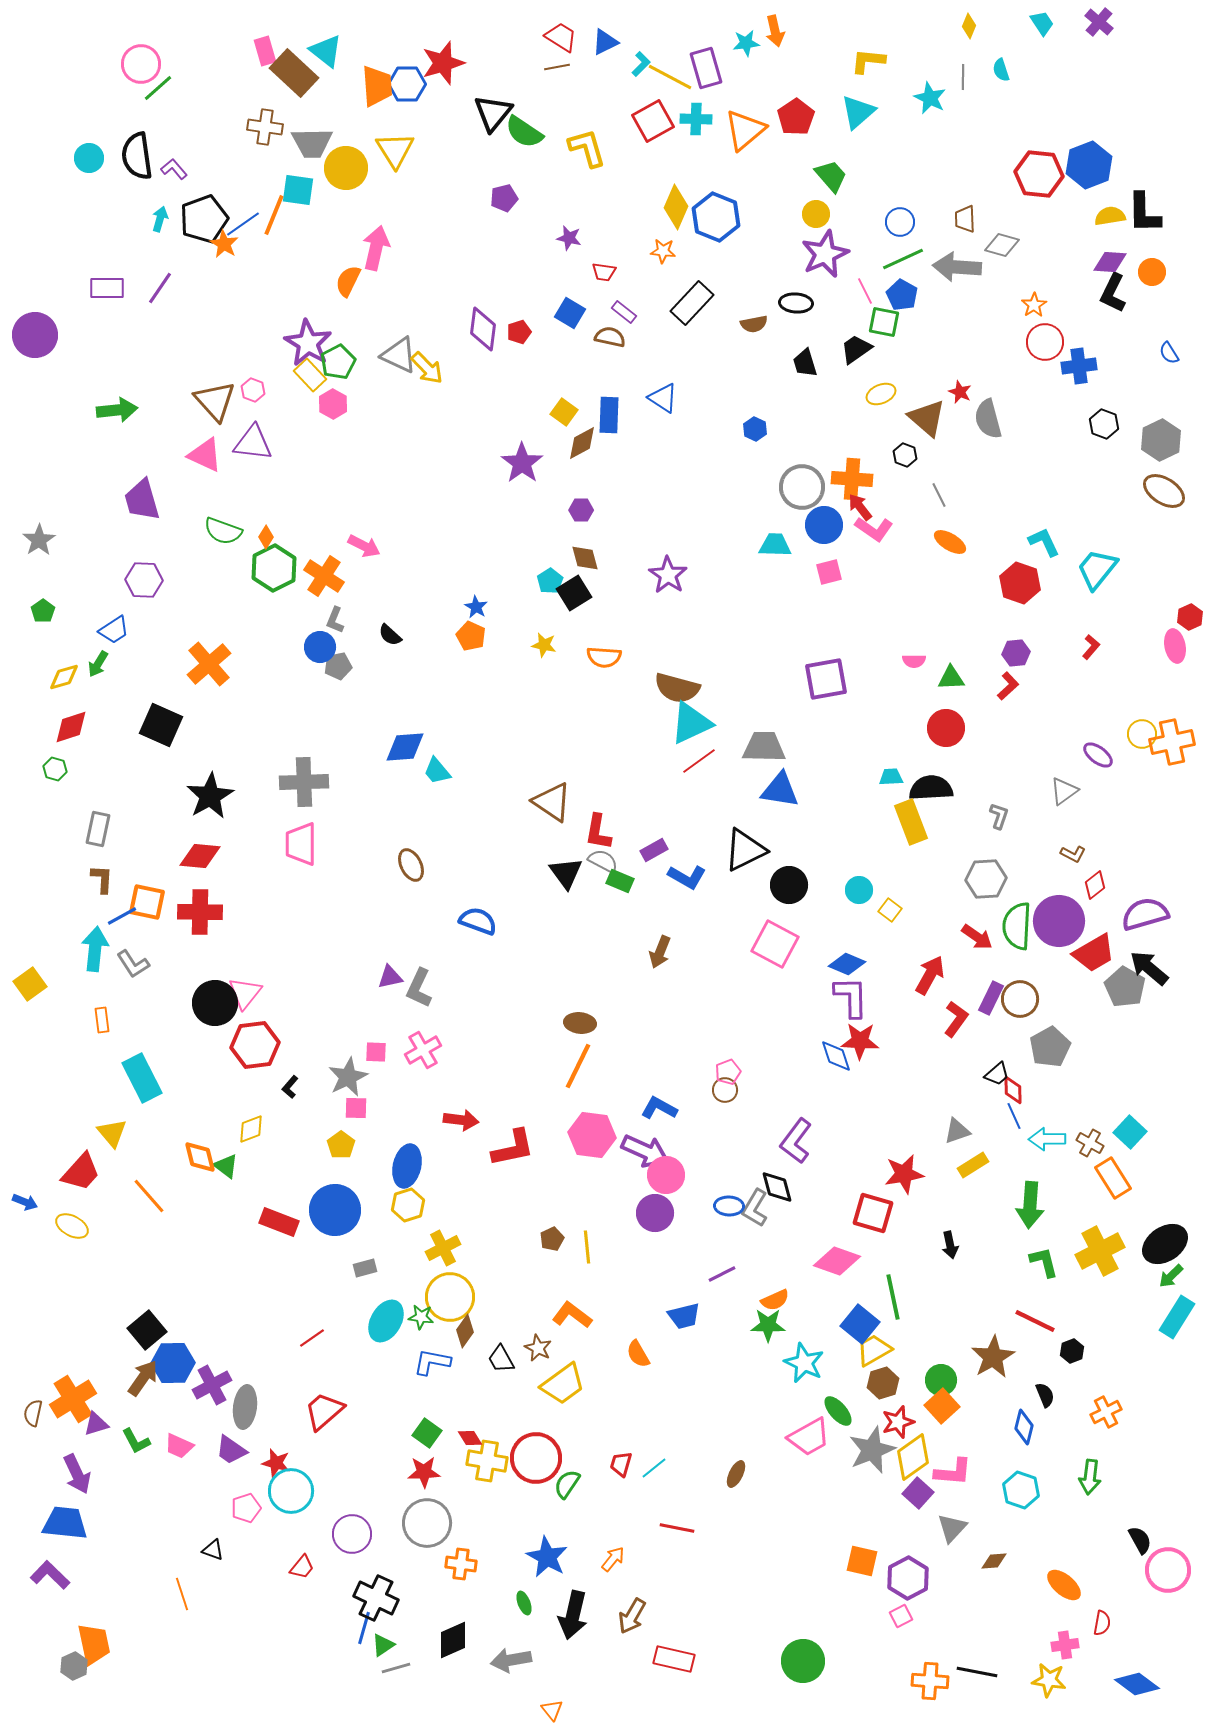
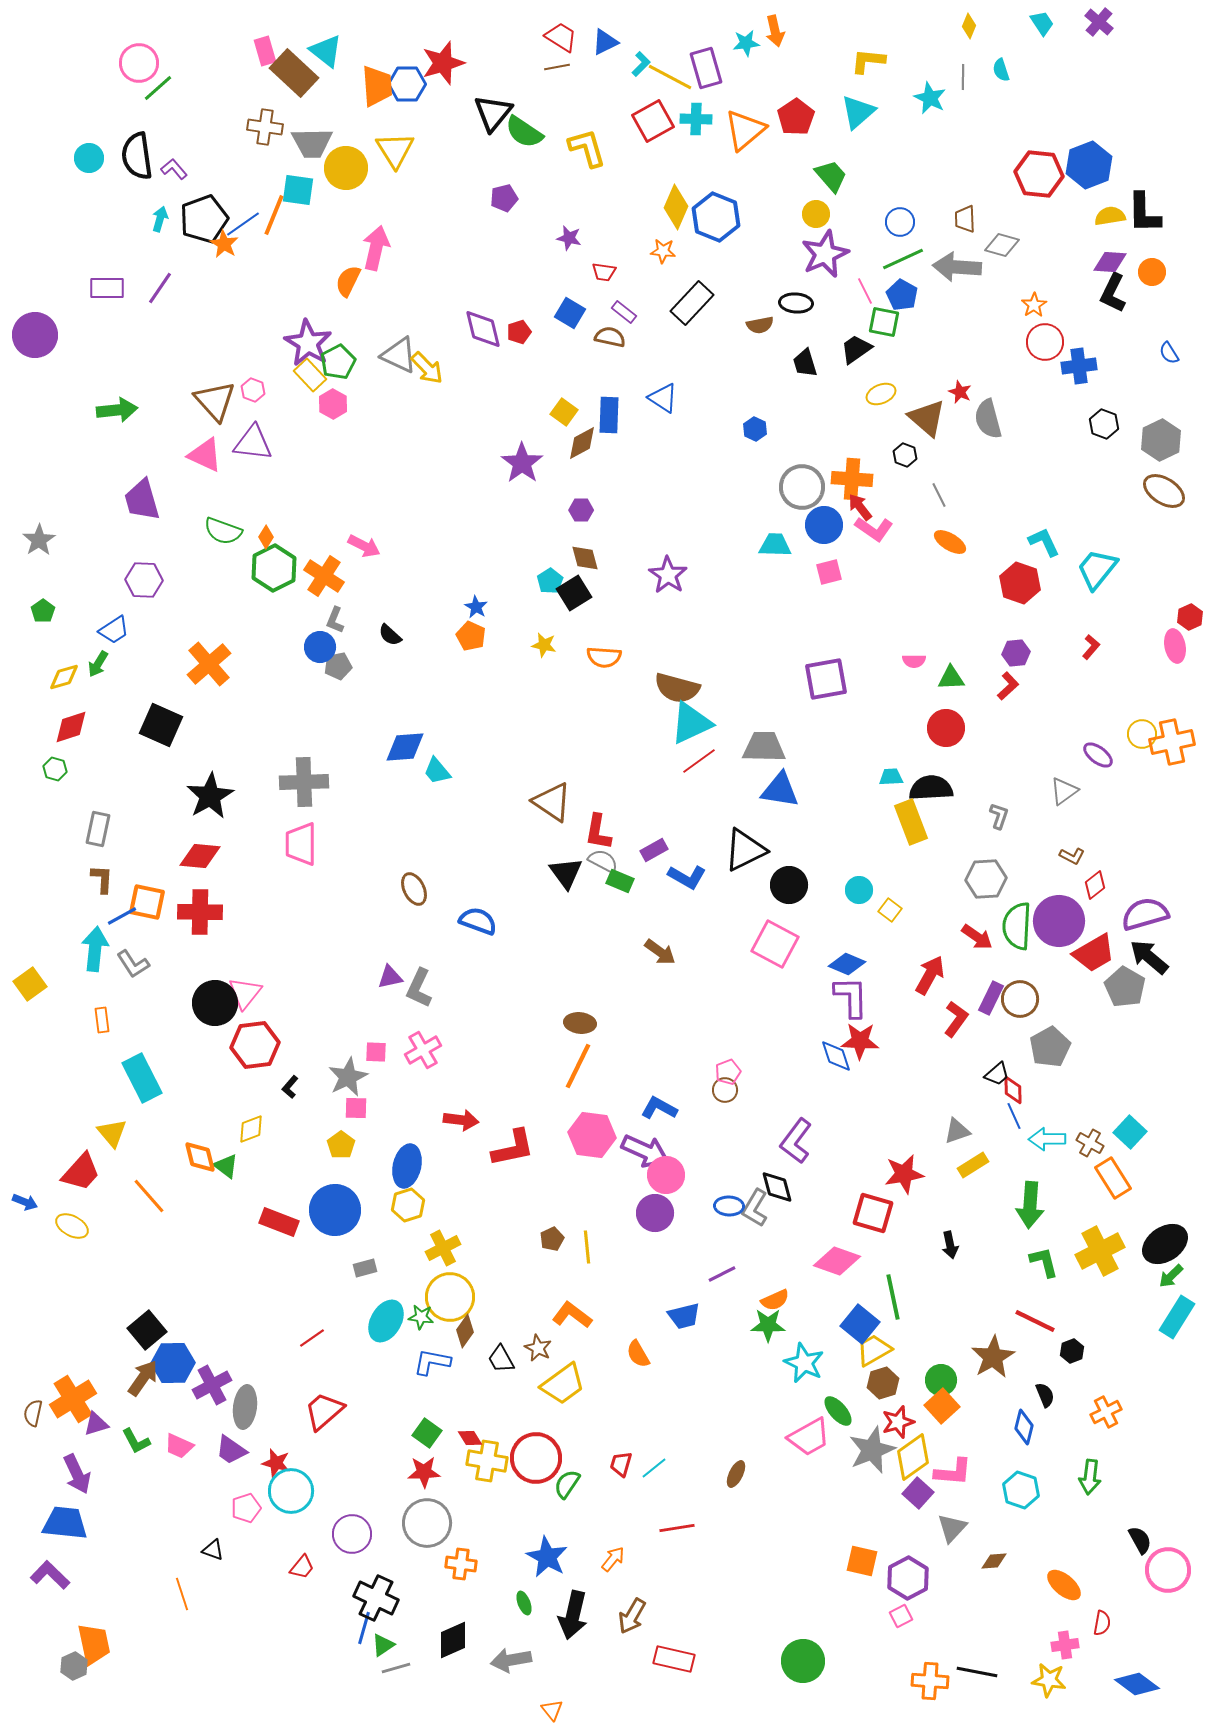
pink circle at (141, 64): moved 2 px left, 1 px up
brown semicircle at (754, 324): moved 6 px right, 1 px down
purple diamond at (483, 329): rotated 21 degrees counterclockwise
brown L-shape at (1073, 854): moved 1 px left, 2 px down
brown ellipse at (411, 865): moved 3 px right, 24 px down
brown arrow at (660, 952): rotated 76 degrees counterclockwise
black arrow at (1149, 968): moved 11 px up
red line at (677, 1528): rotated 20 degrees counterclockwise
